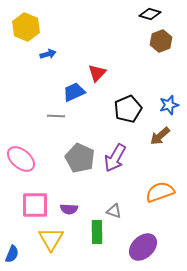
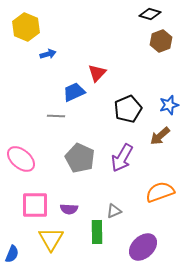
purple arrow: moved 7 px right
gray triangle: rotated 42 degrees counterclockwise
